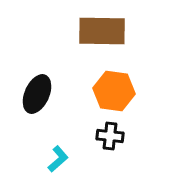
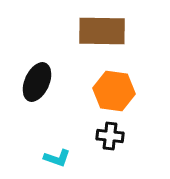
black ellipse: moved 12 px up
cyan L-shape: moved 1 px left, 1 px up; rotated 60 degrees clockwise
